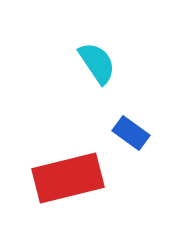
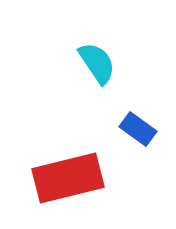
blue rectangle: moved 7 px right, 4 px up
